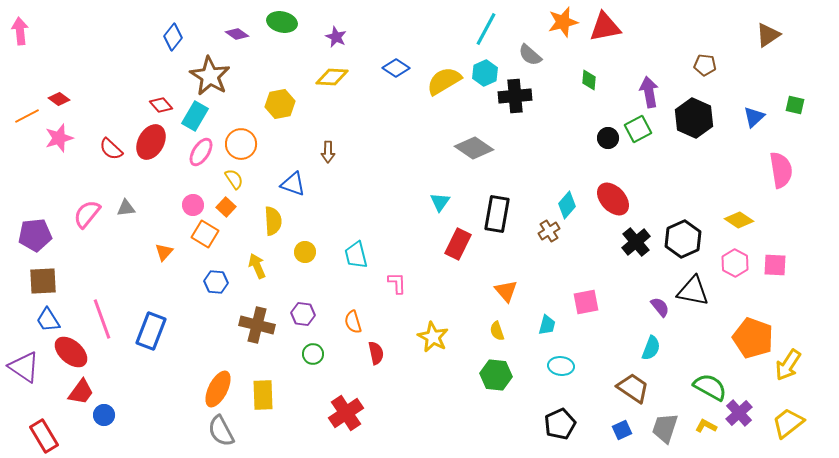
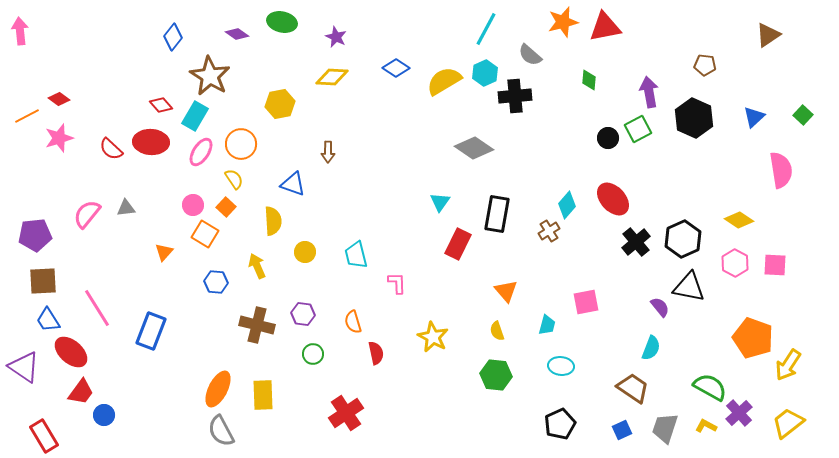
green square at (795, 105): moved 8 px right, 10 px down; rotated 30 degrees clockwise
red ellipse at (151, 142): rotated 64 degrees clockwise
black triangle at (693, 291): moved 4 px left, 4 px up
pink line at (102, 319): moved 5 px left, 11 px up; rotated 12 degrees counterclockwise
